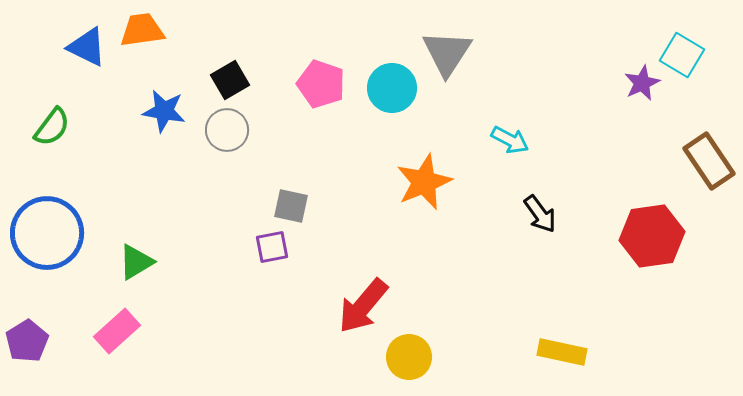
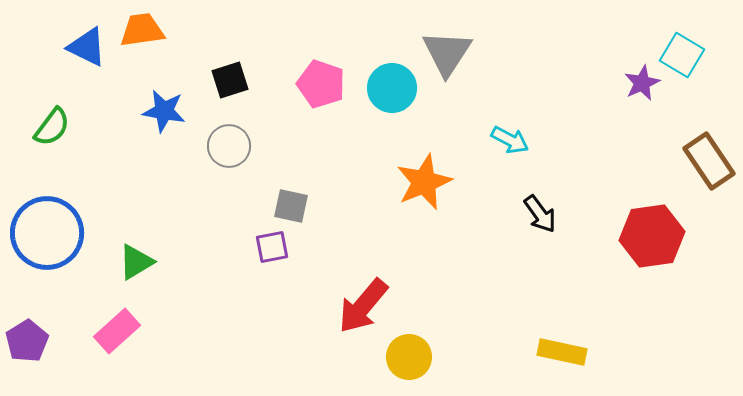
black square: rotated 12 degrees clockwise
gray circle: moved 2 px right, 16 px down
